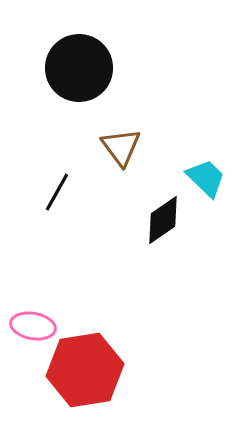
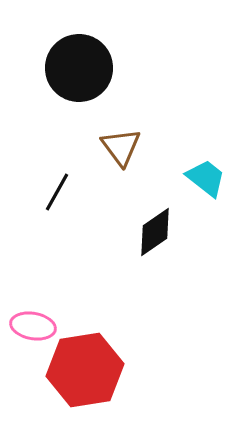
cyan trapezoid: rotated 6 degrees counterclockwise
black diamond: moved 8 px left, 12 px down
